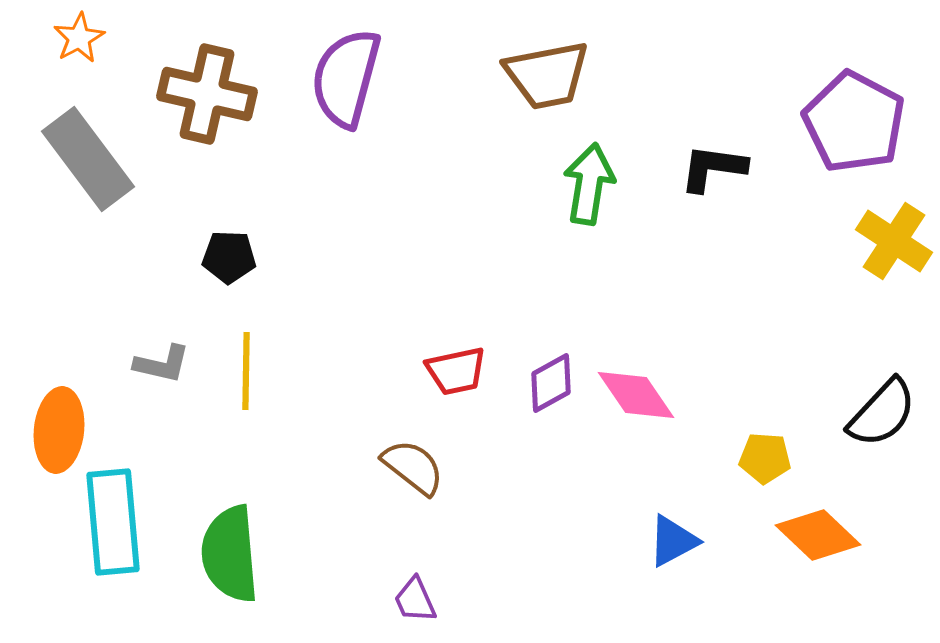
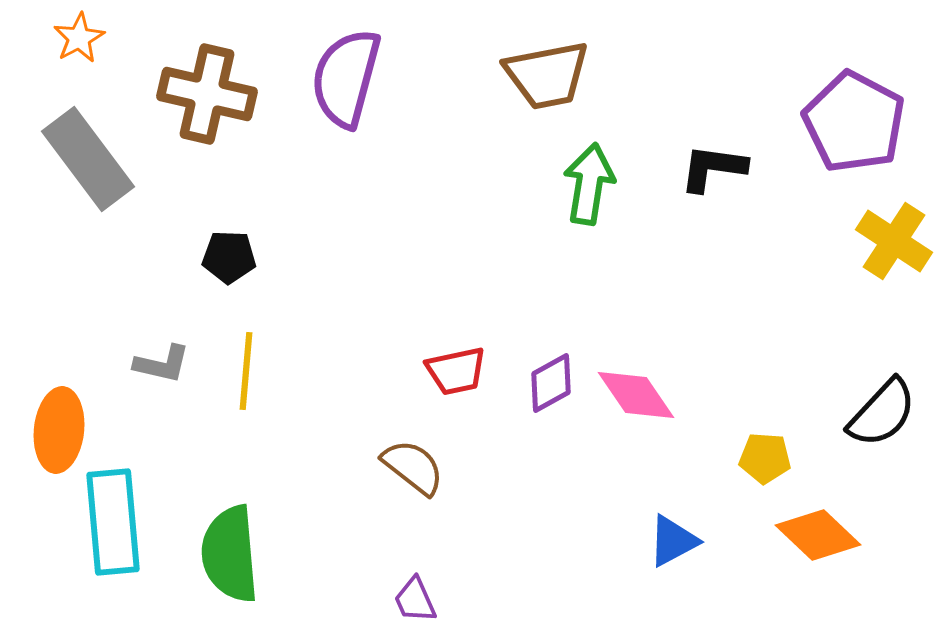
yellow line: rotated 4 degrees clockwise
